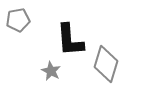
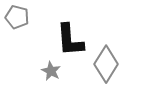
gray pentagon: moved 1 px left, 3 px up; rotated 25 degrees clockwise
gray diamond: rotated 15 degrees clockwise
